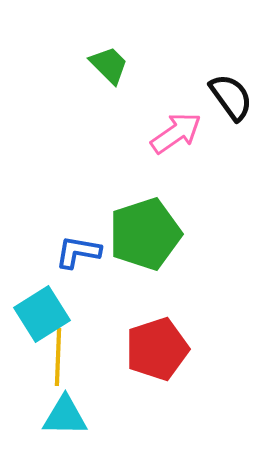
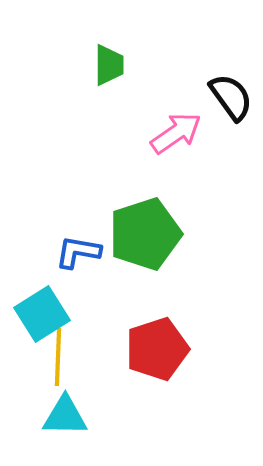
green trapezoid: rotated 45 degrees clockwise
